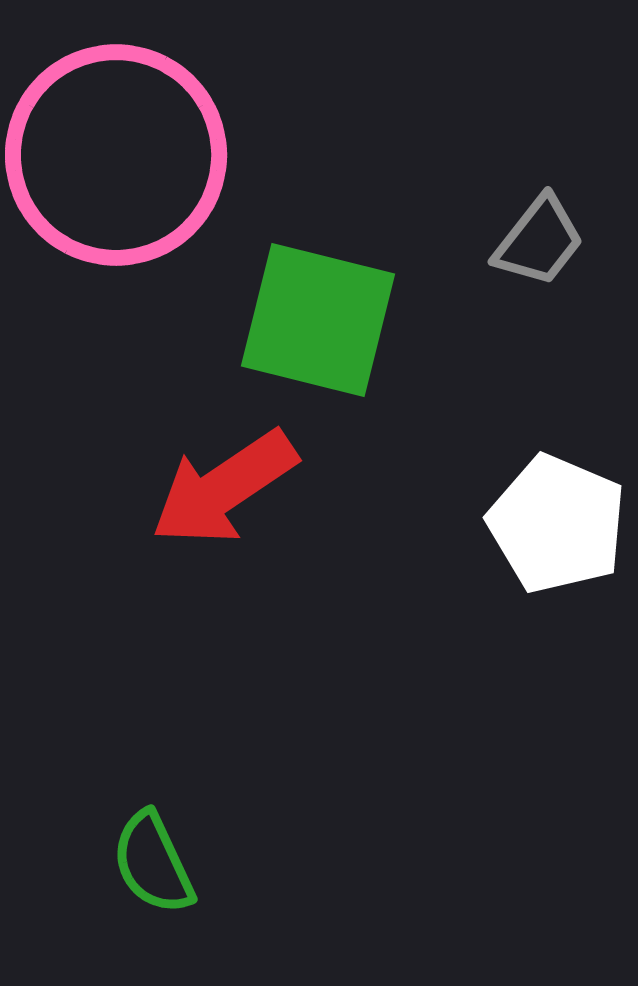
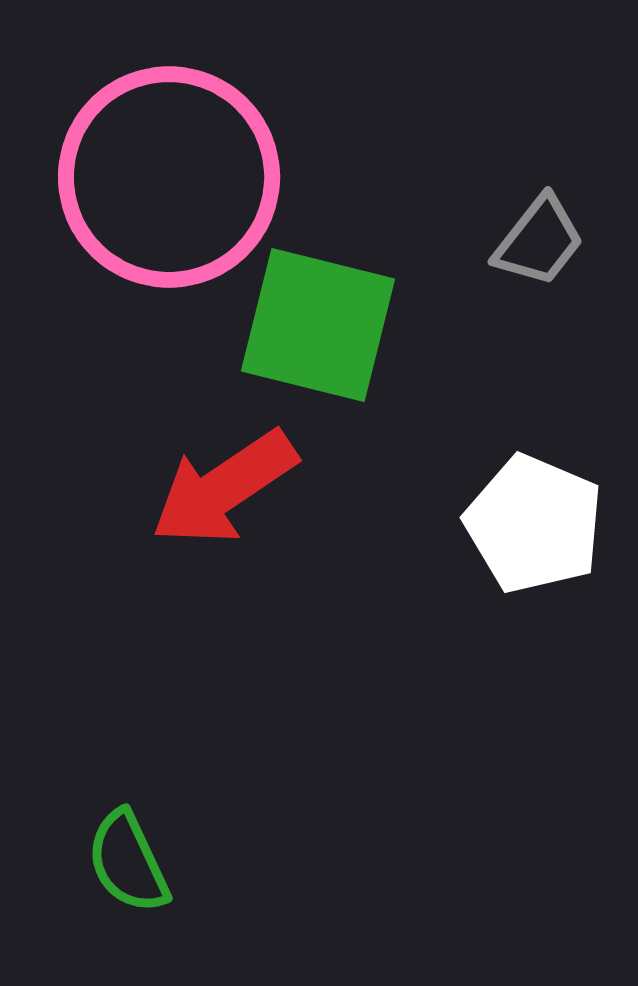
pink circle: moved 53 px right, 22 px down
green square: moved 5 px down
white pentagon: moved 23 px left
green semicircle: moved 25 px left, 1 px up
